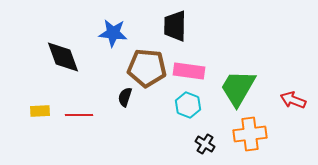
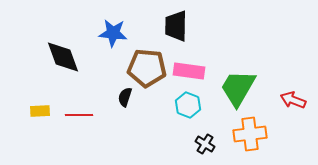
black trapezoid: moved 1 px right
